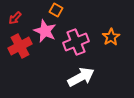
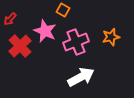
orange square: moved 7 px right
red arrow: moved 5 px left, 1 px down
orange star: rotated 18 degrees clockwise
red cross: rotated 15 degrees counterclockwise
